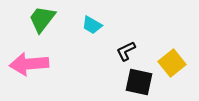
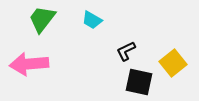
cyan trapezoid: moved 5 px up
yellow square: moved 1 px right
